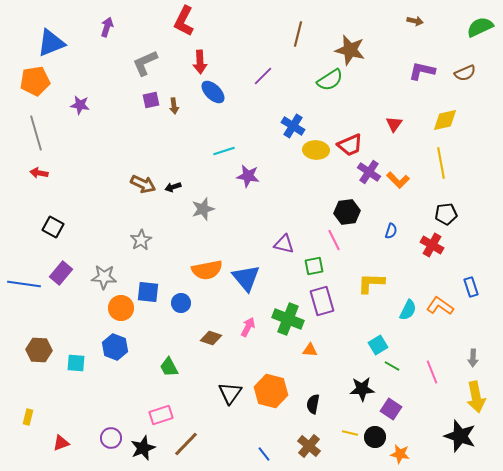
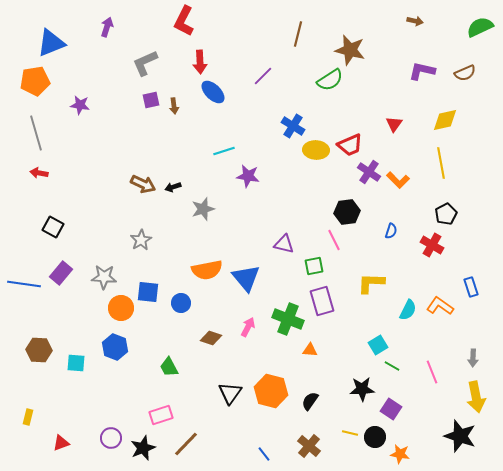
black pentagon at (446, 214): rotated 20 degrees counterclockwise
black semicircle at (313, 404): moved 3 px left, 3 px up; rotated 24 degrees clockwise
